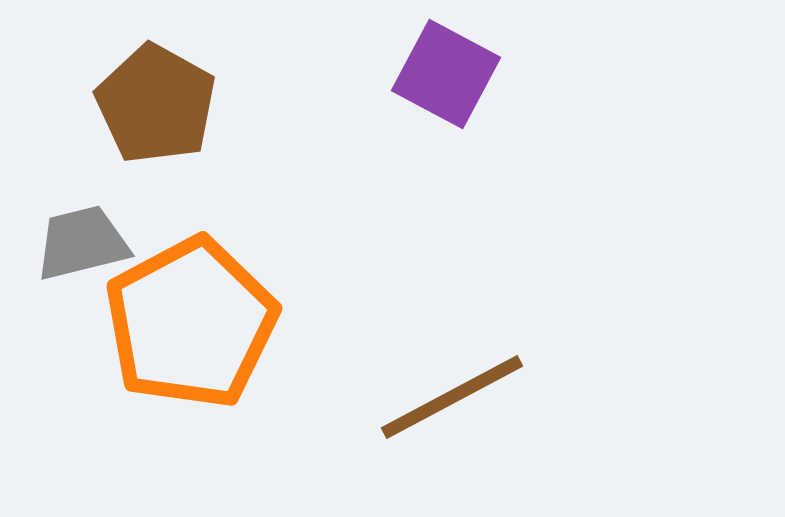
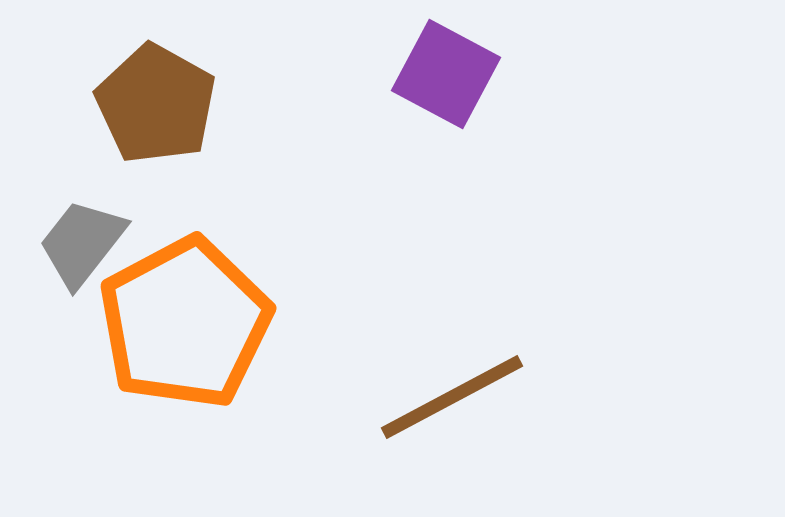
gray trapezoid: rotated 38 degrees counterclockwise
orange pentagon: moved 6 px left
